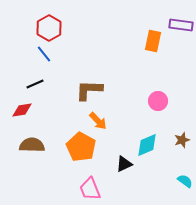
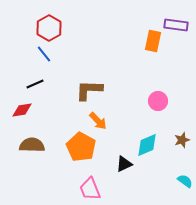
purple rectangle: moved 5 px left
